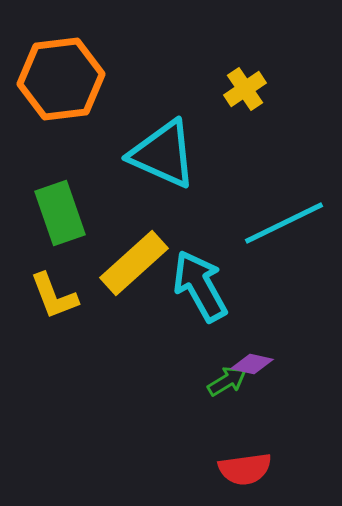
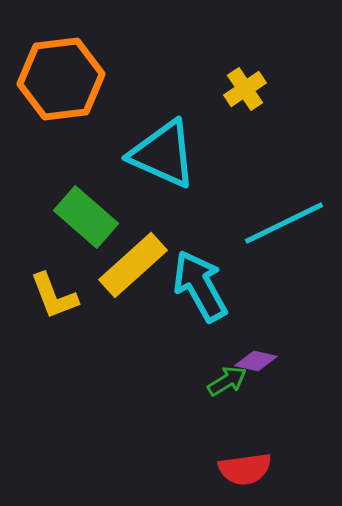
green rectangle: moved 26 px right, 4 px down; rotated 30 degrees counterclockwise
yellow rectangle: moved 1 px left, 2 px down
purple diamond: moved 4 px right, 3 px up
